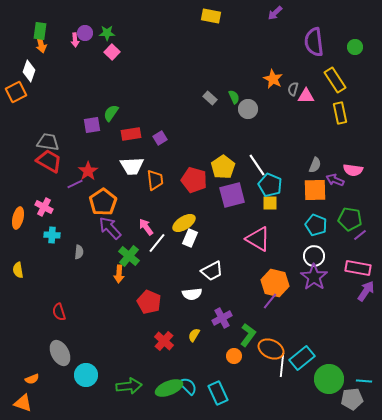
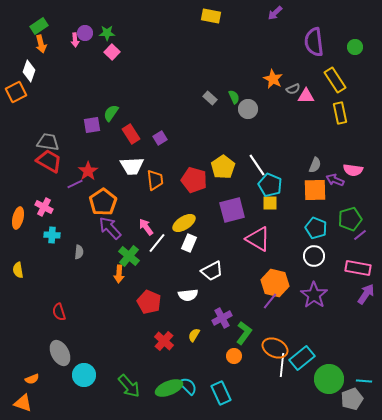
green rectangle at (40, 31): moved 1 px left, 5 px up; rotated 48 degrees clockwise
gray semicircle at (293, 89): rotated 128 degrees counterclockwise
red rectangle at (131, 134): rotated 66 degrees clockwise
purple square at (232, 195): moved 15 px down
green pentagon at (350, 219): rotated 25 degrees counterclockwise
cyan pentagon at (316, 225): moved 3 px down
white rectangle at (190, 238): moved 1 px left, 5 px down
purple star at (314, 277): moved 18 px down
purple arrow at (366, 291): moved 3 px down
white semicircle at (192, 294): moved 4 px left, 1 px down
green L-shape at (248, 335): moved 4 px left, 2 px up
orange ellipse at (271, 349): moved 4 px right, 1 px up
cyan circle at (86, 375): moved 2 px left
green arrow at (129, 386): rotated 55 degrees clockwise
cyan rectangle at (218, 393): moved 3 px right
gray pentagon at (352, 399): rotated 15 degrees counterclockwise
